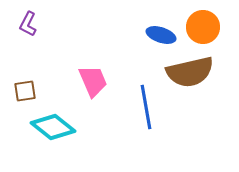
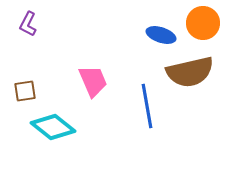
orange circle: moved 4 px up
blue line: moved 1 px right, 1 px up
